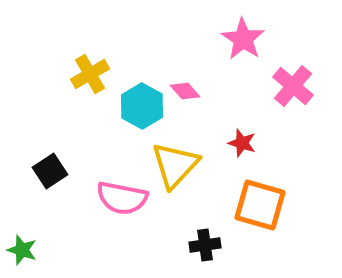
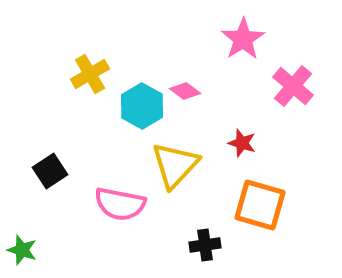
pink star: rotated 6 degrees clockwise
pink diamond: rotated 12 degrees counterclockwise
pink semicircle: moved 2 px left, 6 px down
